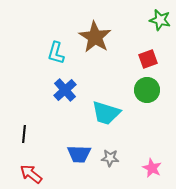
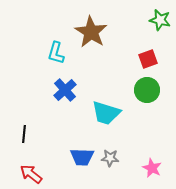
brown star: moved 4 px left, 5 px up
blue trapezoid: moved 3 px right, 3 px down
